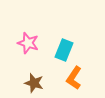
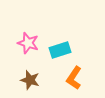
cyan rectangle: moved 4 px left; rotated 50 degrees clockwise
brown star: moved 4 px left, 3 px up
